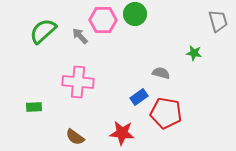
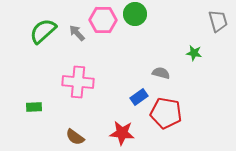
gray arrow: moved 3 px left, 3 px up
